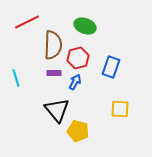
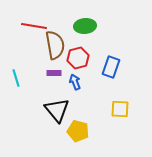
red line: moved 7 px right, 4 px down; rotated 35 degrees clockwise
green ellipse: rotated 25 degrees counterclockwise
brown semicircle: moved 2 px right; rotated 12 degrees counterclockwise
blue arrow: rotated 49 degrees counterclockwise
